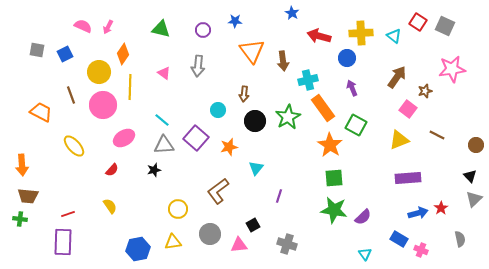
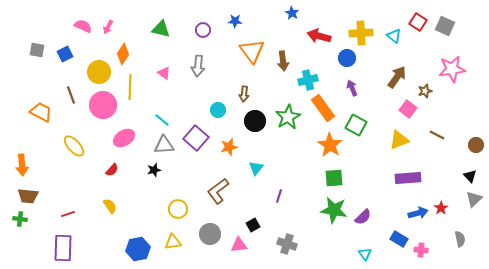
purple rectangle at (63, 242): moved 6 px down
pink cross at (421, 250): rotated 16 degrees counterclockwise
